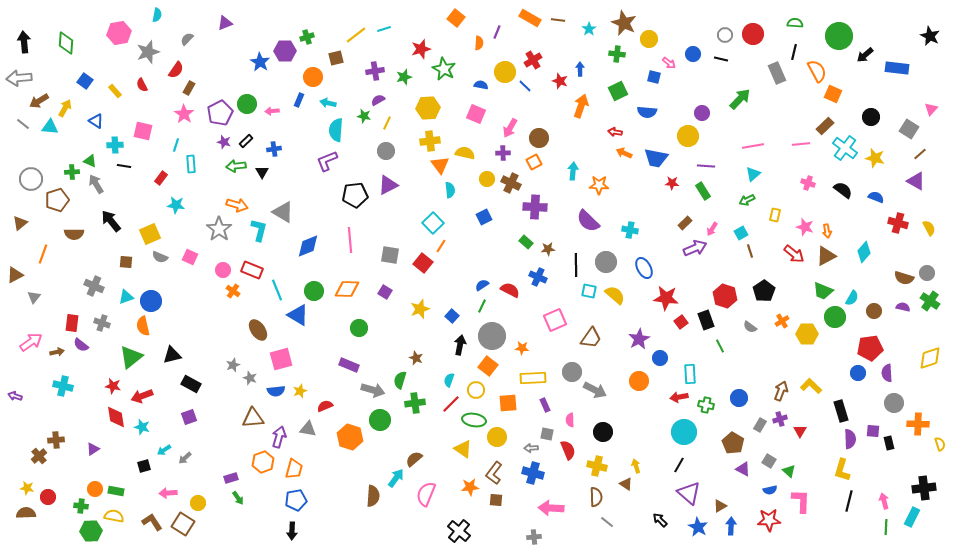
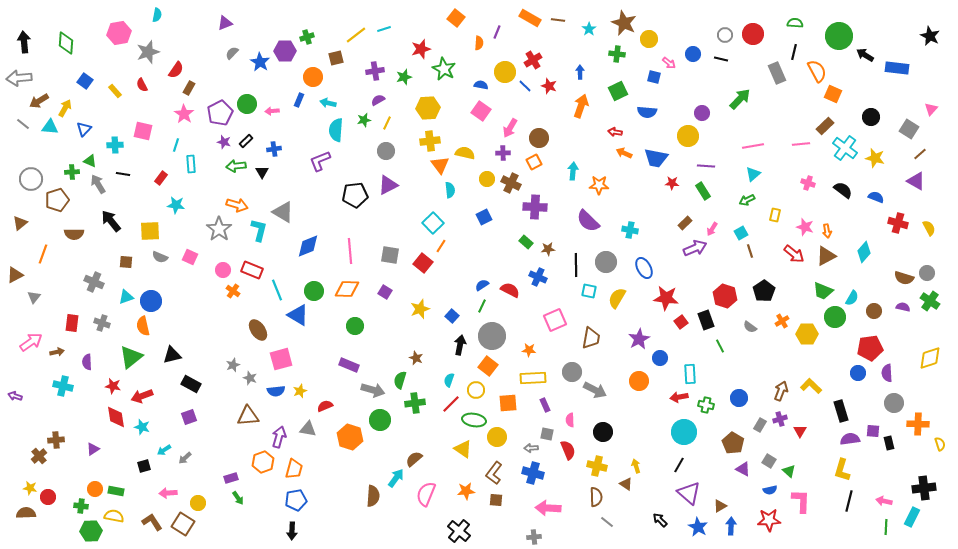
gray semicircle at (187, 39): moved 45 px right, 14 px down
black arrow at (865, 55): rotated 72 degrees clockwise
blue arrow at (580, 69): moved 3 px down
red star at (560, 81): moved 11 px left, 5 px down
pink square at (476, 114): moved 5 px right, 3 px up; rotated 12 degrees clockwise
green star at (364, 116): moved 4 px down; rotated 24 degrees counterclockwise
blue triangle at (96, 121): moved 12 px left, 8 px down; rotated 42 degrees clockwise
purple L-shape at (327, 161): moved 7 px left
black line at (124, 166): moved 1 px left, 8 px down
gray arrow at (96, 184): moved 2 px right
yellow square at (150, 234): moved 3 px up; rotated 20 degrees clockwise
pink line at (350, 240): moved 11 px down
gray cross at (94, 286): moved 4 px up
yellow semicircle at (615, 295): moved 2 px right, 3 px down; rotated 100 degrees counterclockwise
green circle at (359, 328): moved 4 px left, 2 px up
brown trapezoid at (591, 338): rotated 25 degrees counterclockwise
purple semicircle at (81, 345): moved 6 px right, 17 px down; rotated 49 degrees clockwise
orange star at (522, 348): moved 7 px right, 2 px down
brown triangle at (253, 418): moved 5 px left, 2 px up
purple semicircle at (850, 439): rotated 96 degrees counterclockwise
orange star at (470, 487): moved 4 px left, 4 px down
yellow star at (27, 488): moved 3 px right
pink arrow at (884, 501): rotated 63 degrees counterclockwise
pink arrow at (551, 508): moved 3 px left
